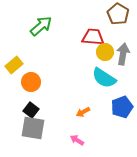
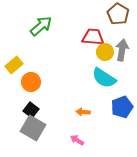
gray arrow: moved 1 px left, 4 px up
orange arrow: rotated 32 degrees clockwise
gray square: rotated 20 degrees clockwise
